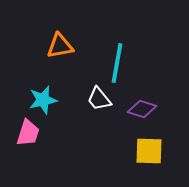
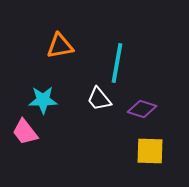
cyan star: rotated 12 degrees clockwise
pink trapezoid: moved 3 px left, 1 px up; rotated 124 degrees clockwise
yellow square: moved 1 px right
